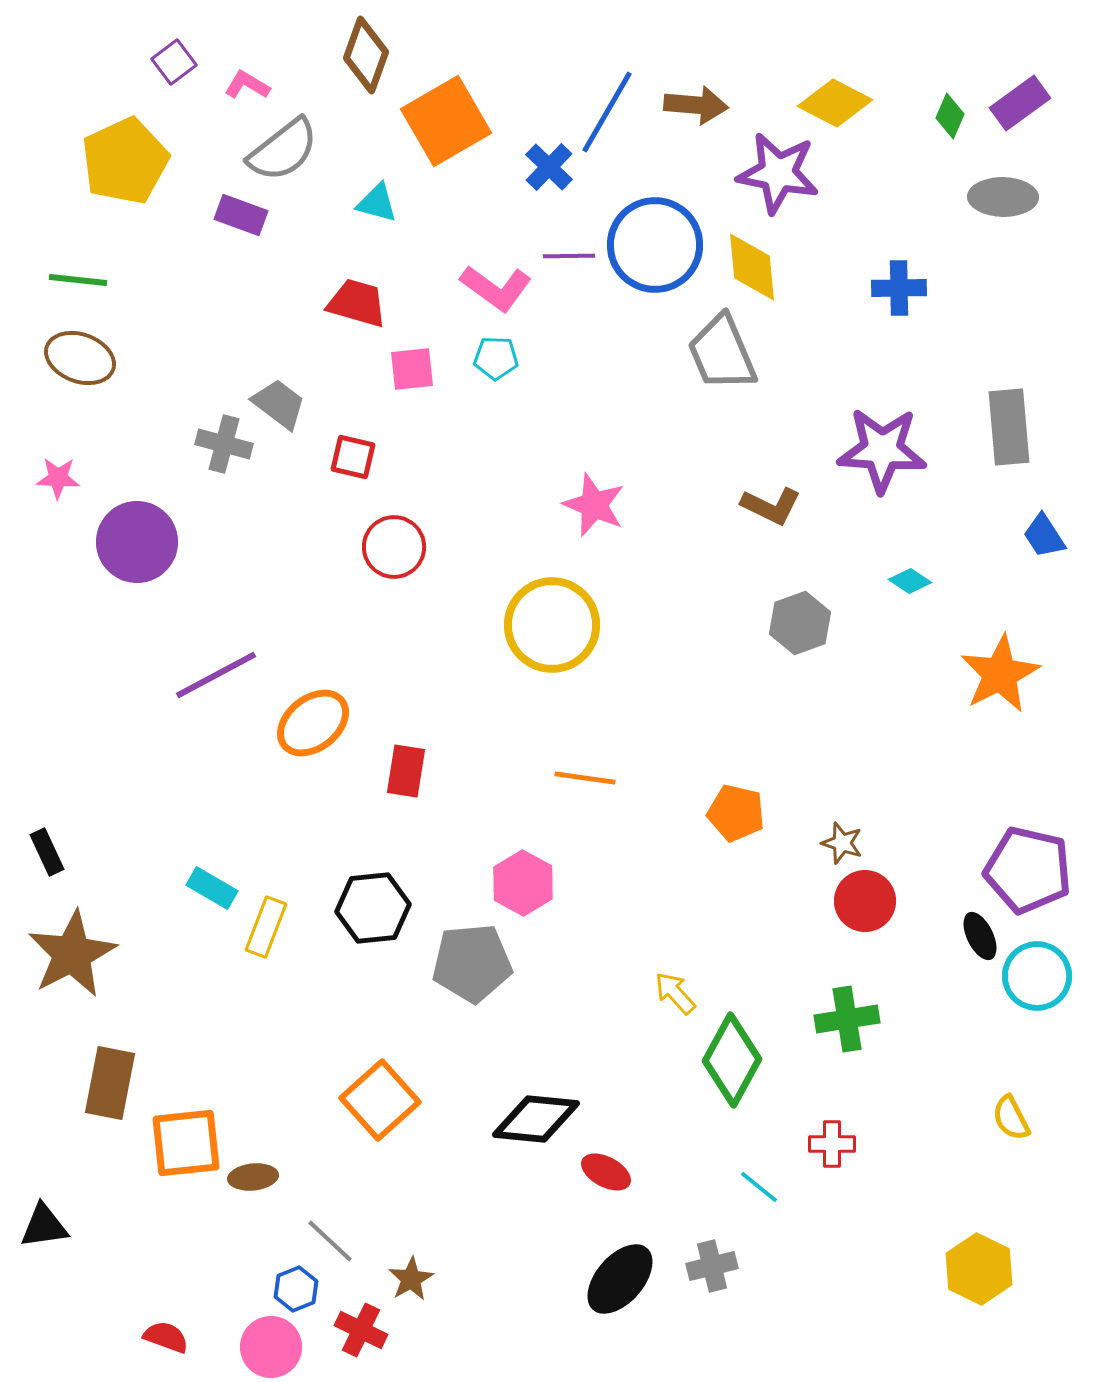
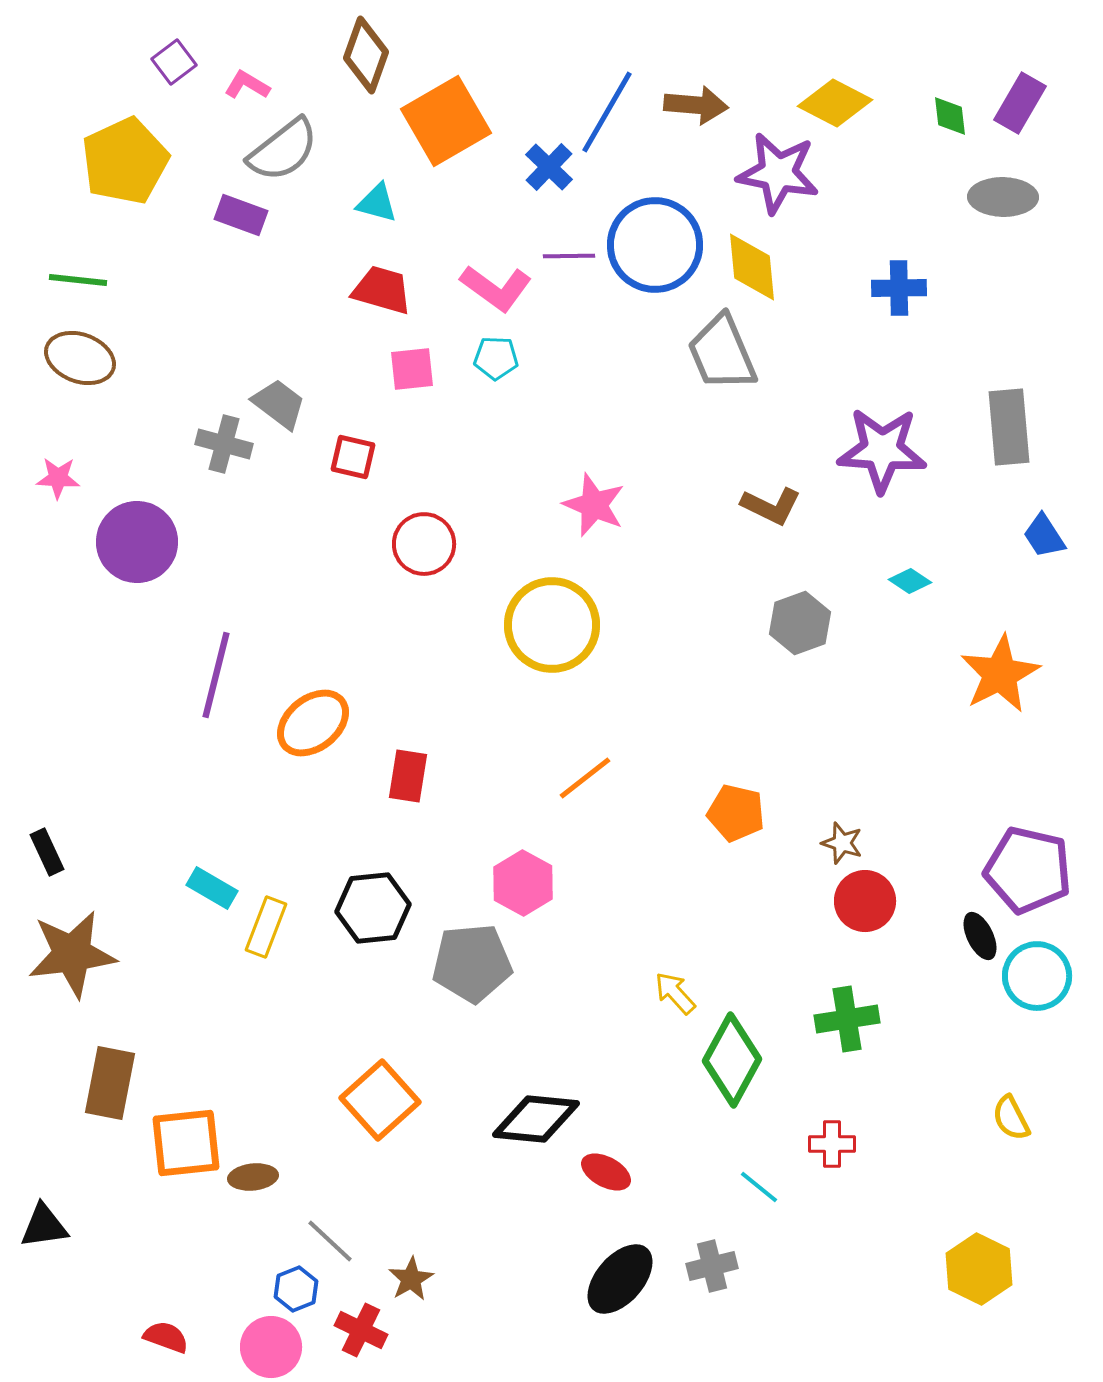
purple rectangle at (1020, 103): rotated 24 degrees counterclockwise
green diamond at (950, 116): rotated 30 degrees counterclockwise
red trapezoid at (357, 303): moved 25 px right, 13 px up
red circle at (394, 547): moved 30 px right, 3 px up
purple line at (216, 675): rotated 48 degrees counterclockwise
red rectangle at (406, 771): moved 2 px right, 5 px down
orange line at (585, 778): rotated 46 degrees counterclockwise
brown star at (72, 954): rotated 20 degrees clockwise
